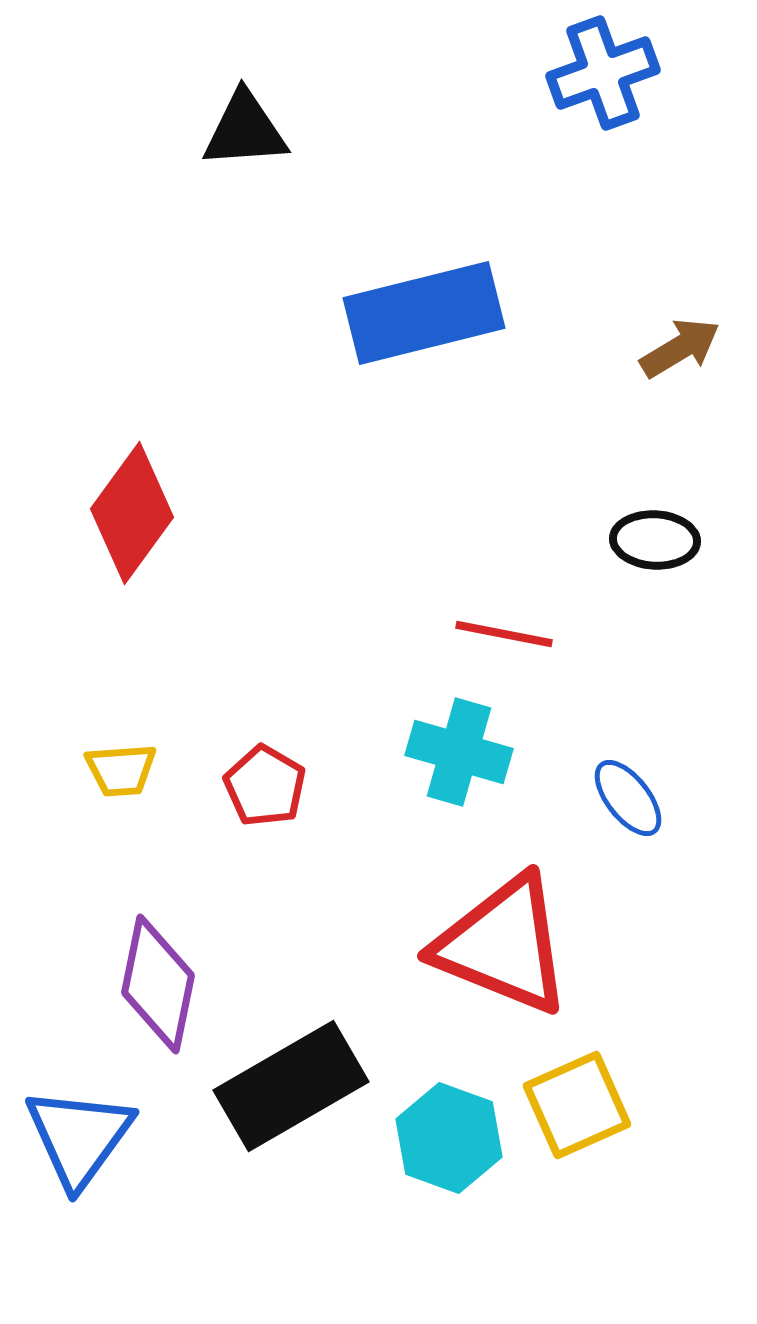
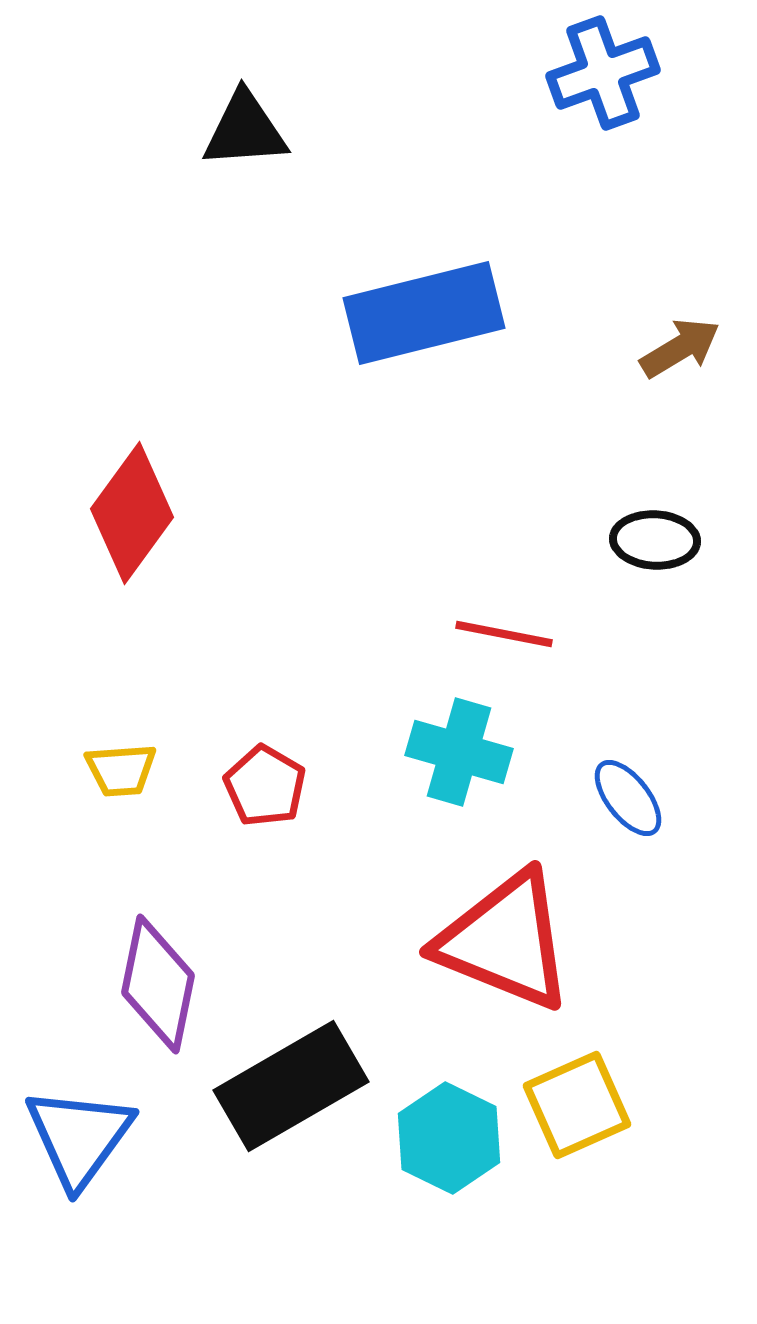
red triangle: moved 2 px right, 4 px up
cyan hexagon: rotated 6 degrees clockwise
